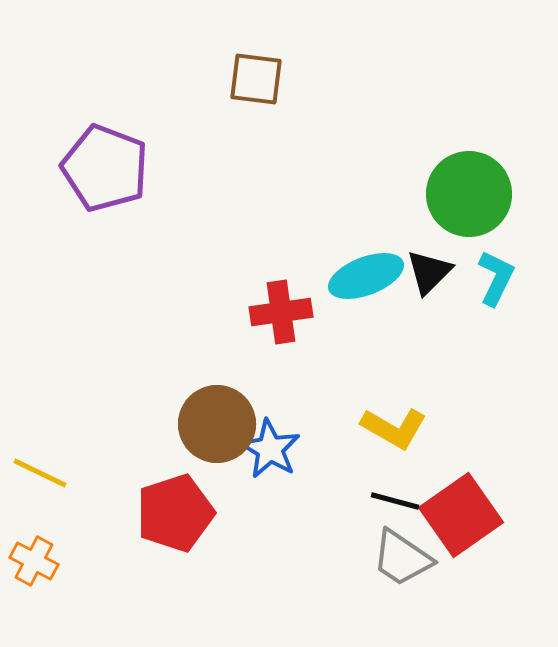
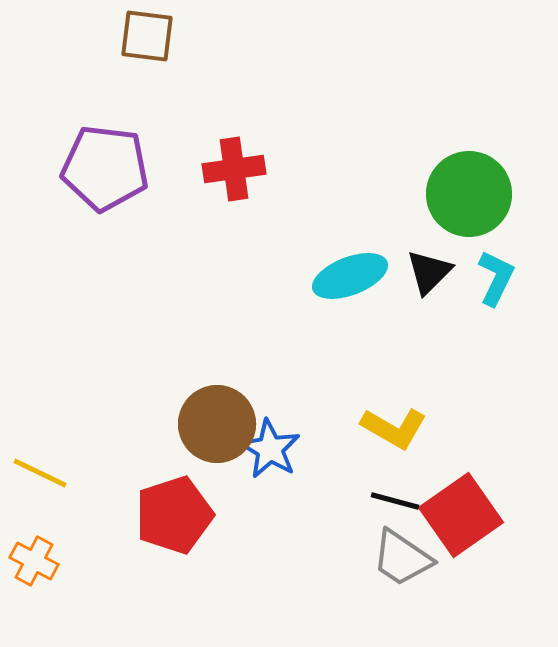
brown square: moved 109 px left, 43 px up
purple pentagon: rotated 14 degrees counterclockwise
cyan ellipse: moved 16 px left
red cross: moved 47 px left, 143 px up
red pentagon: moved 1 px left, 2 px down
